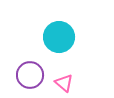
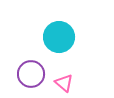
purple circle: moved 1 px right, 1 px up
